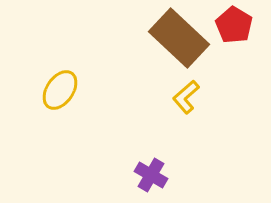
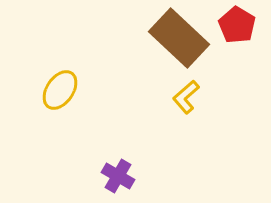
red pentagon: moved 3 px right
purple cross: moved 33 px left, 1 px down
